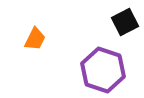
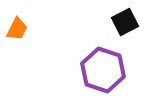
orange trapezoid: moved 18 px left, 10 px up
